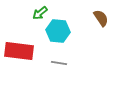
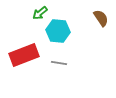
red rectangle: moved 5 px right, 4 px down; rotated 28 degrees counterclockwise
